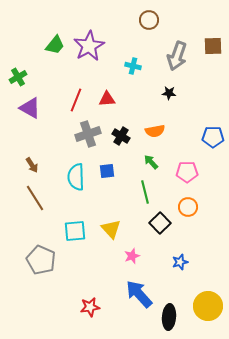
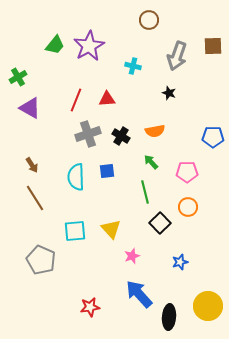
black star: rotated 16 degrees clockwise
